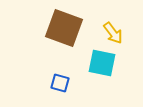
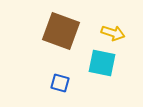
brown square: moved 3 px left, 3 px down
yellow arrow: rotated 35 degrees counterclockwise
